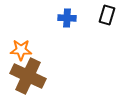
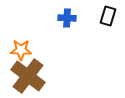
black rectangle: moved 1 px right, 1 px down
brown cross: rotated 12 degrees clockwise
